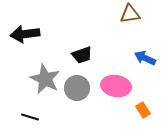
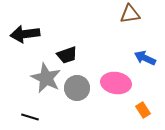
black trapezoid: moved 15 px left
gray star: moved 1 px right, 1 px up
pink ellipse: moved 3 px up
